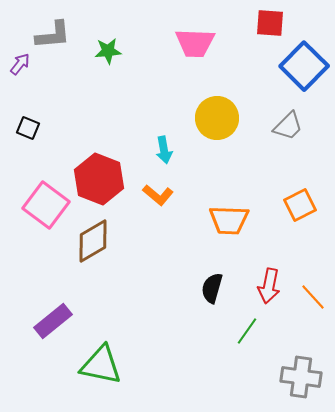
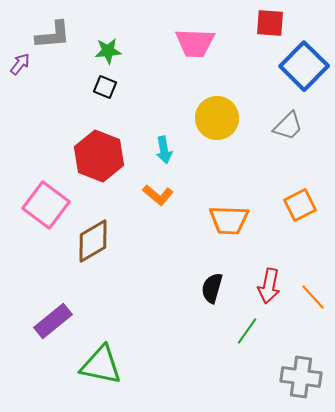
black square: moved 77 px right, 41 px up
red hexagon: moved 23 px up
